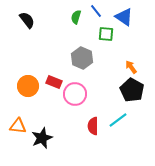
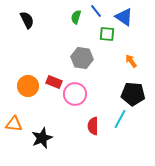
black semicircle: rotated 12 degrees clockwise
green square: moved 1 px right
gray hexagon: rotated 15 degrees counterclockwise
orange arrow: moved 6 px up
black pentagon: moved 1 px right, 4 px down; rotated 25 degrees counterclockwise
cyan line: moved 2 px right, 1 px up; rotated 24 degrees counterclockwise
orange triangle: moved 4 px left, 2 px up
